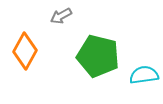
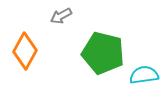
green pentagon: moved 5 px right, 3 px up
